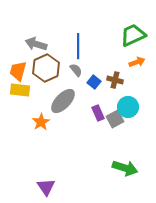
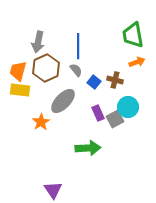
green trapezoid: rotated 76 degrees counterclockwise
gray arrow: moved 2 px right, 2 px up; rotated 95 degrees counterclockwise
green arrow: moved 37 px left, 20 px up; rotated 20 degrees counterclockwise
purple triangle: moved 7 px right, 3 px down
